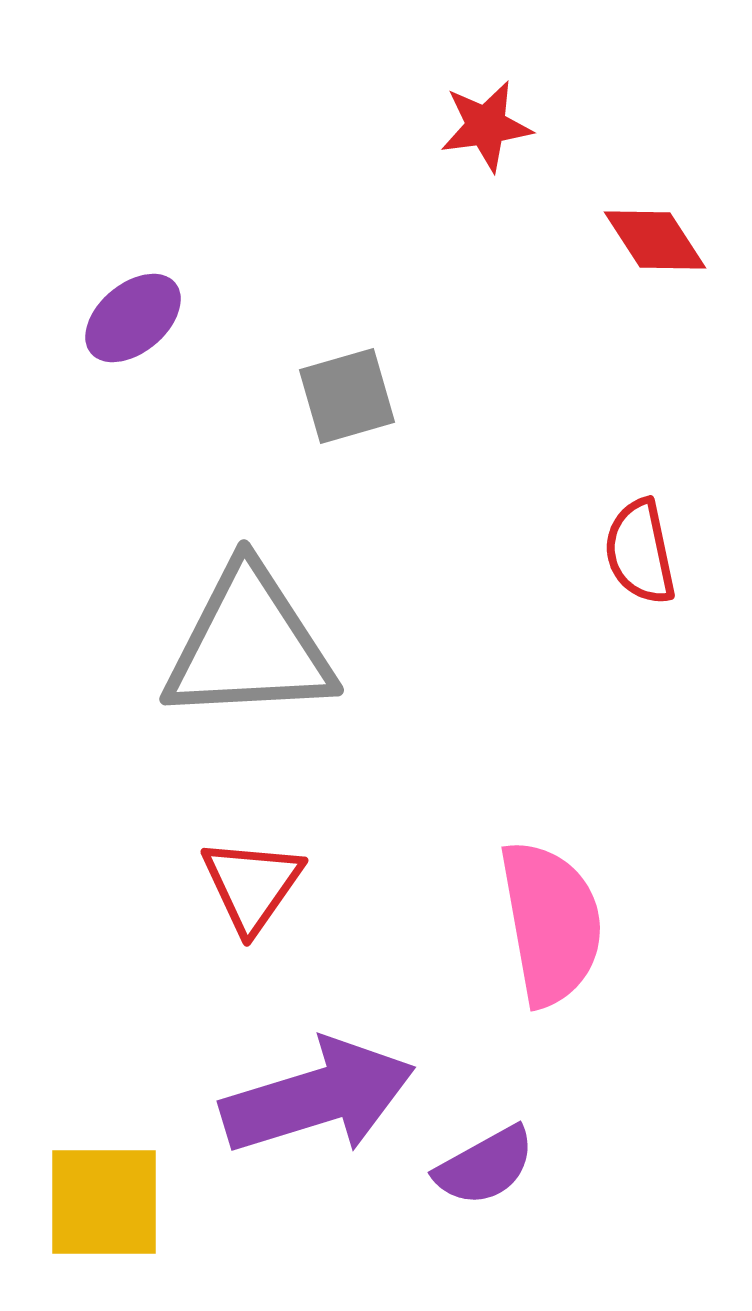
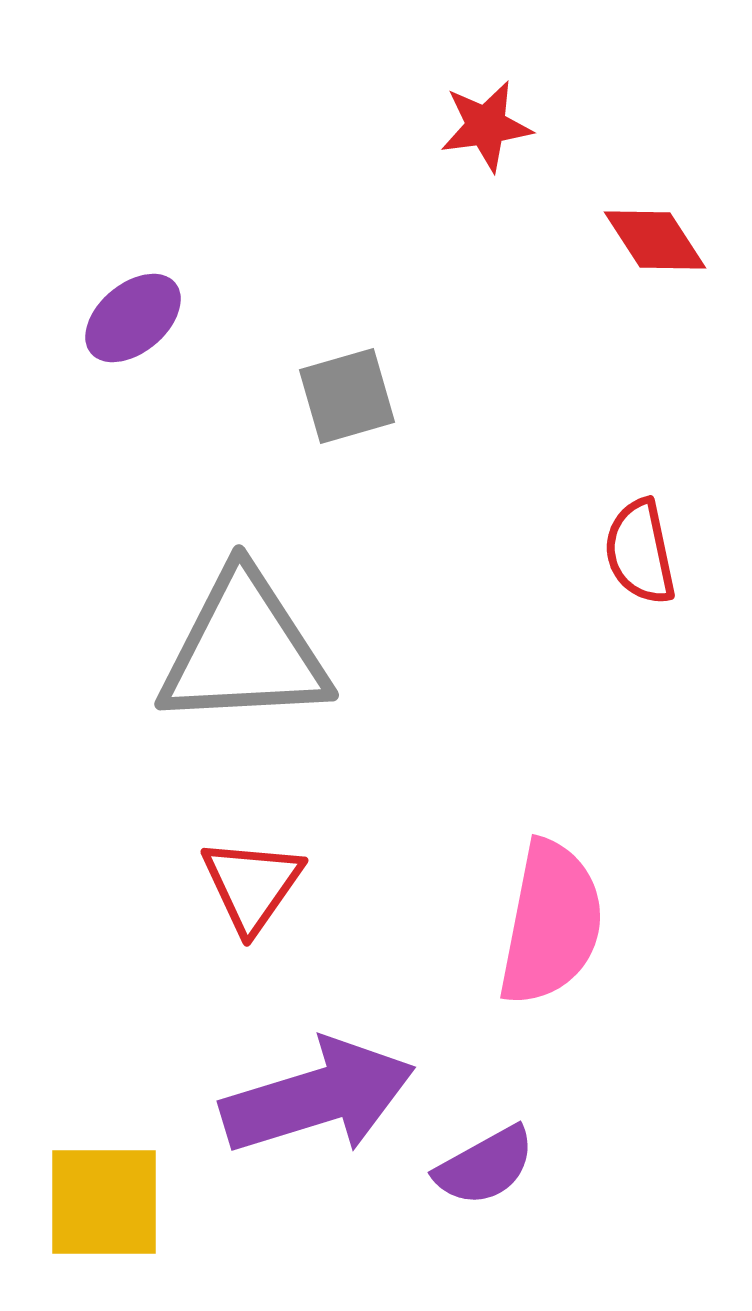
gray triangle: moved 5 px left, 5 px down
pink semicircle: rotated 21 degrees clockwise
